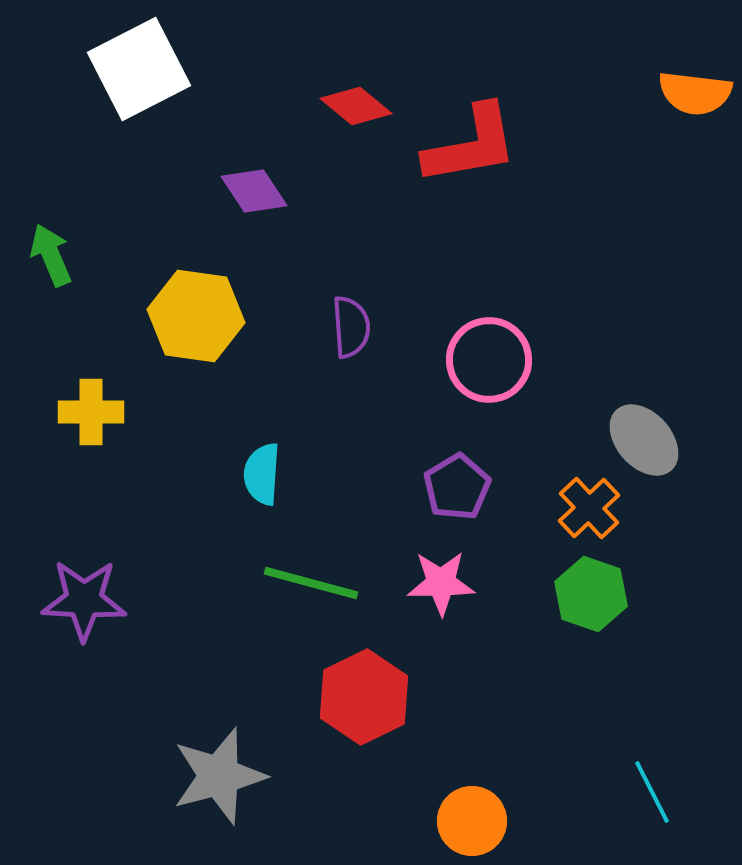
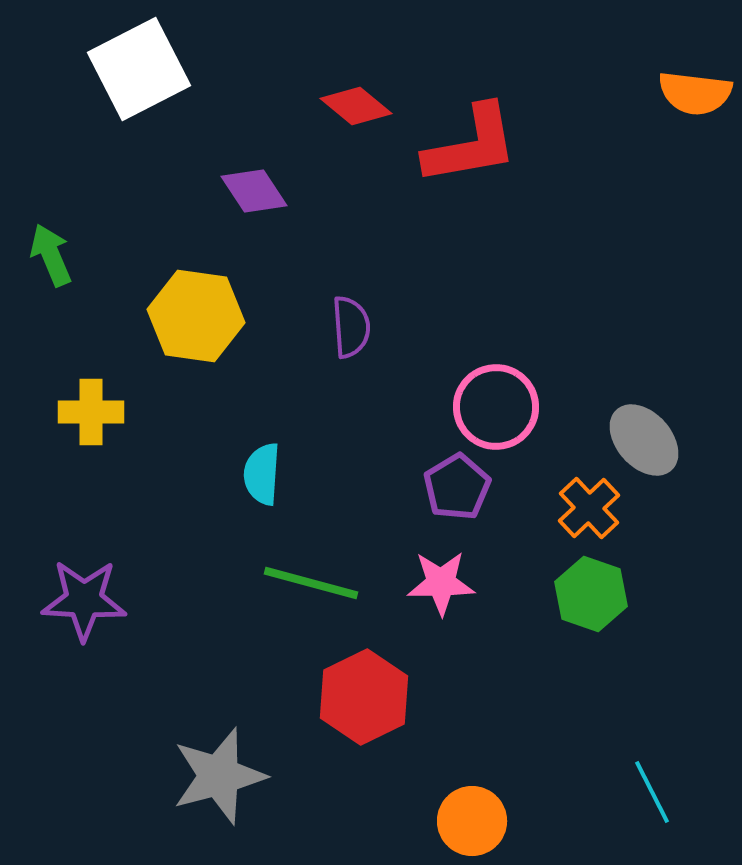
pink circle: moved 7 px right, 47 px down
